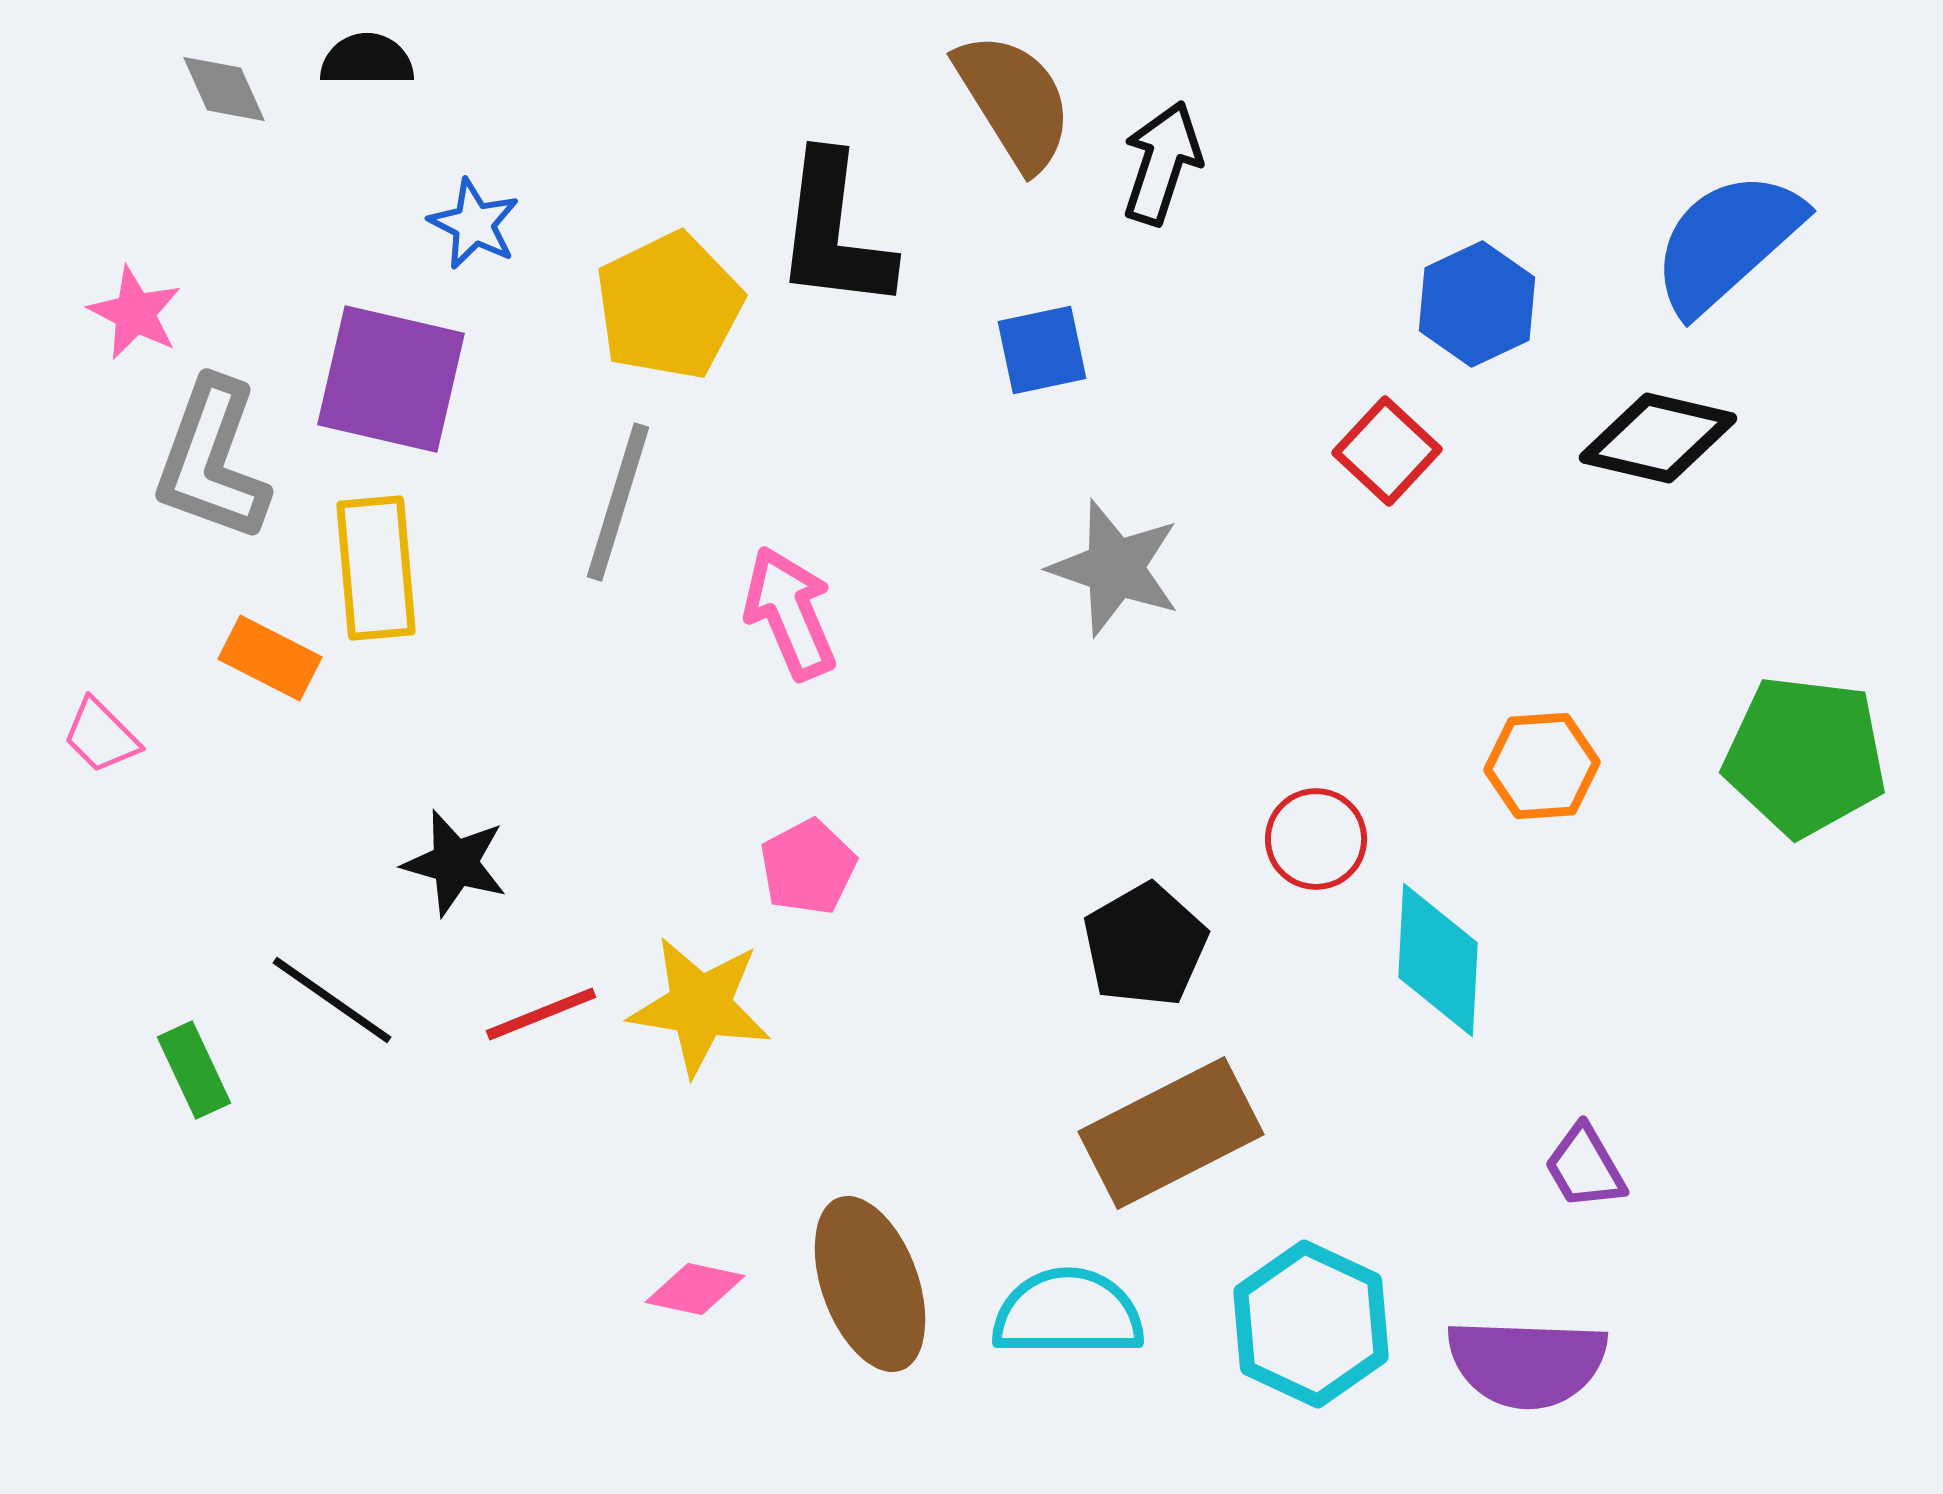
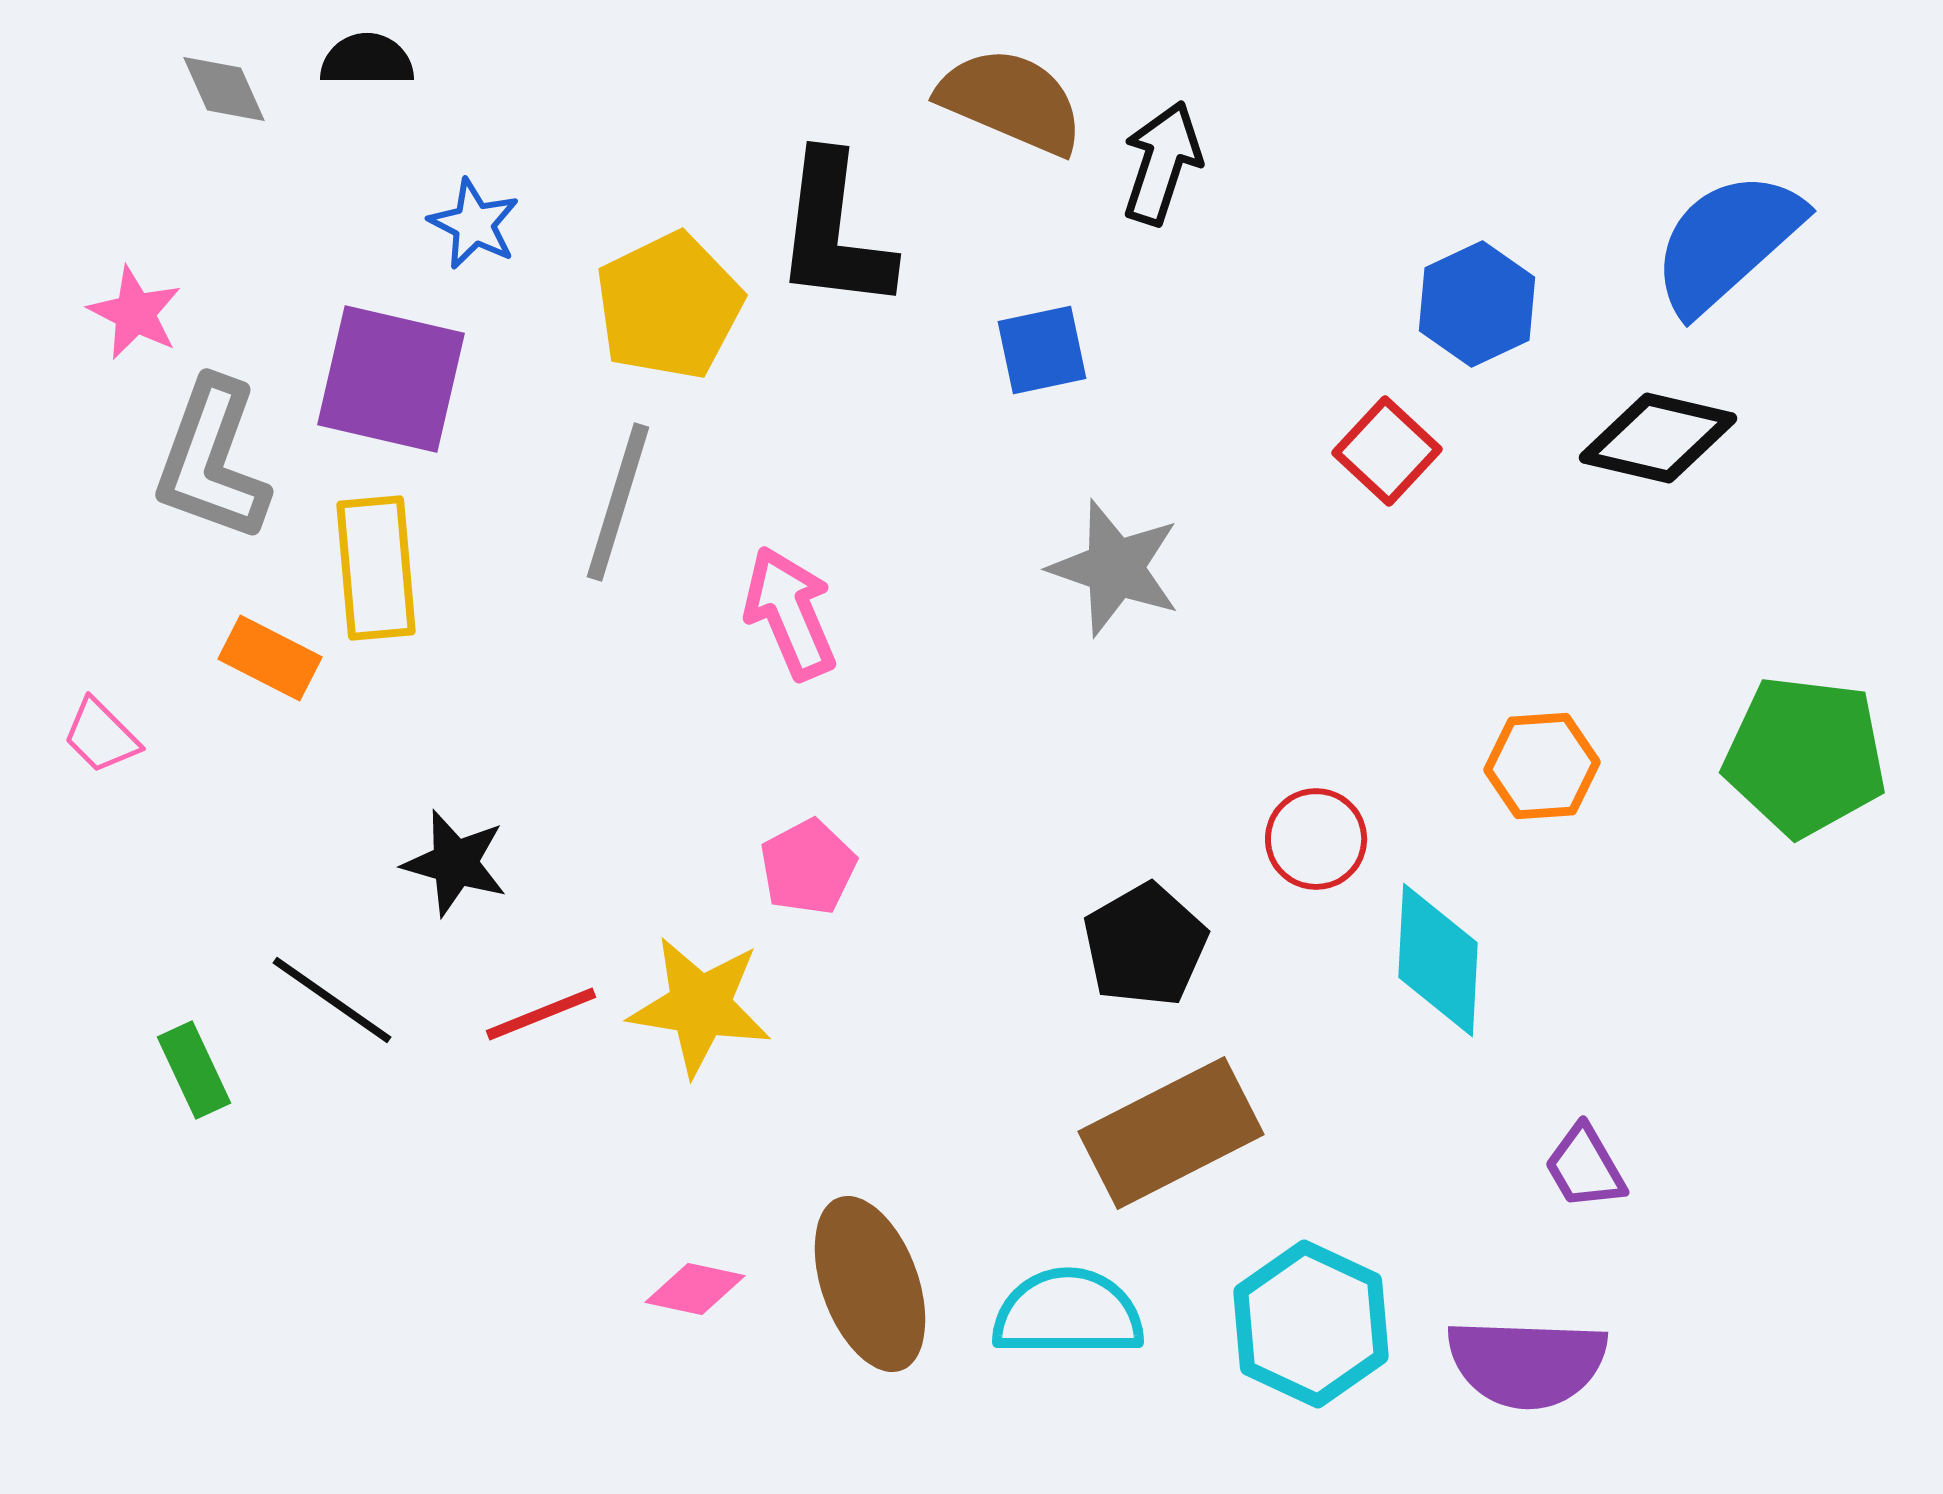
brown semicircle: moved 3 px left; rotated 35 degrees counterclockwise
